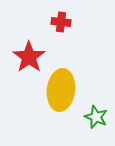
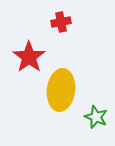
red cross: rotated 18 degrees counterclockwise
